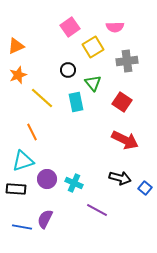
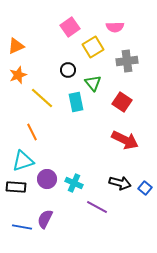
black arrow: moved 5 px down
black rectangle: moved 2 px up
purple line: moved 3 px up
